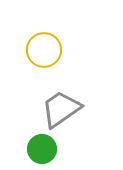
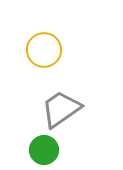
green circle: moved 2 px right, 1 px down
